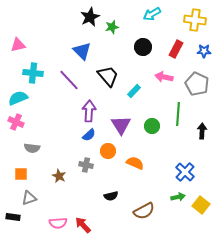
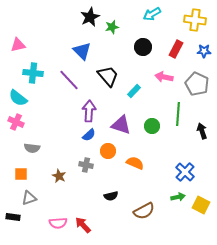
cyan semicircle: rotated 120 degrees counterclockwise
purple triangle: rotated 40 degrees counterclockwise
black arrow: rotated 21 degrees counterclockwise
yellow square: rotated 12 degrees counterclockwise
